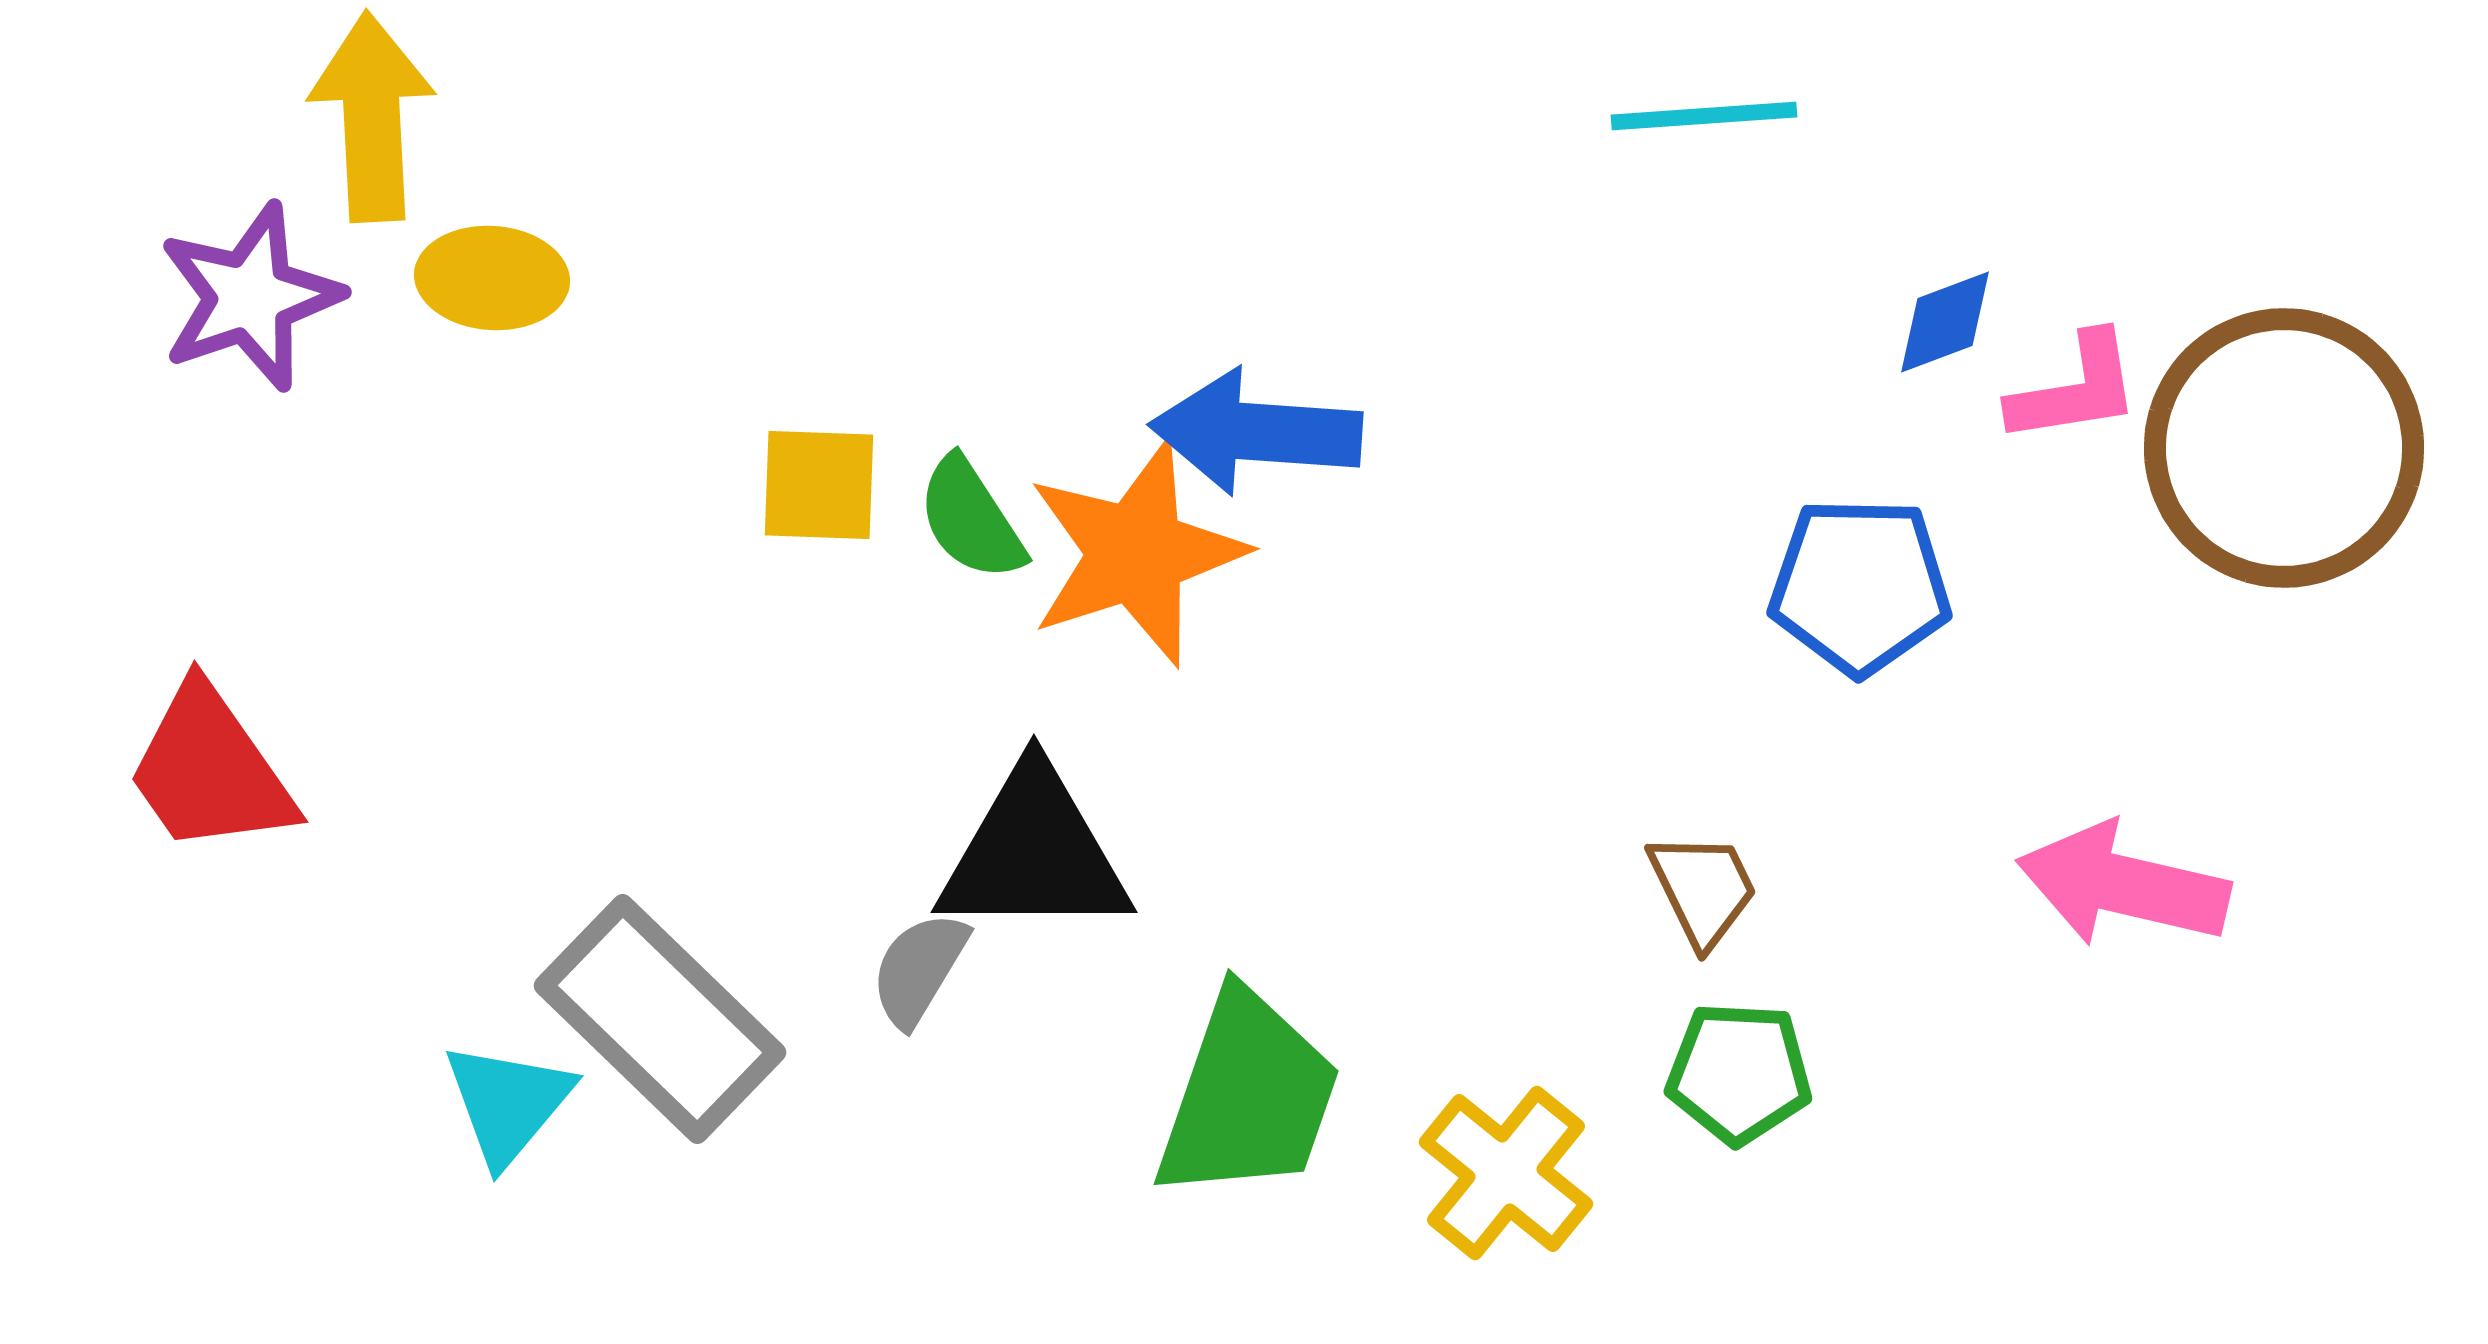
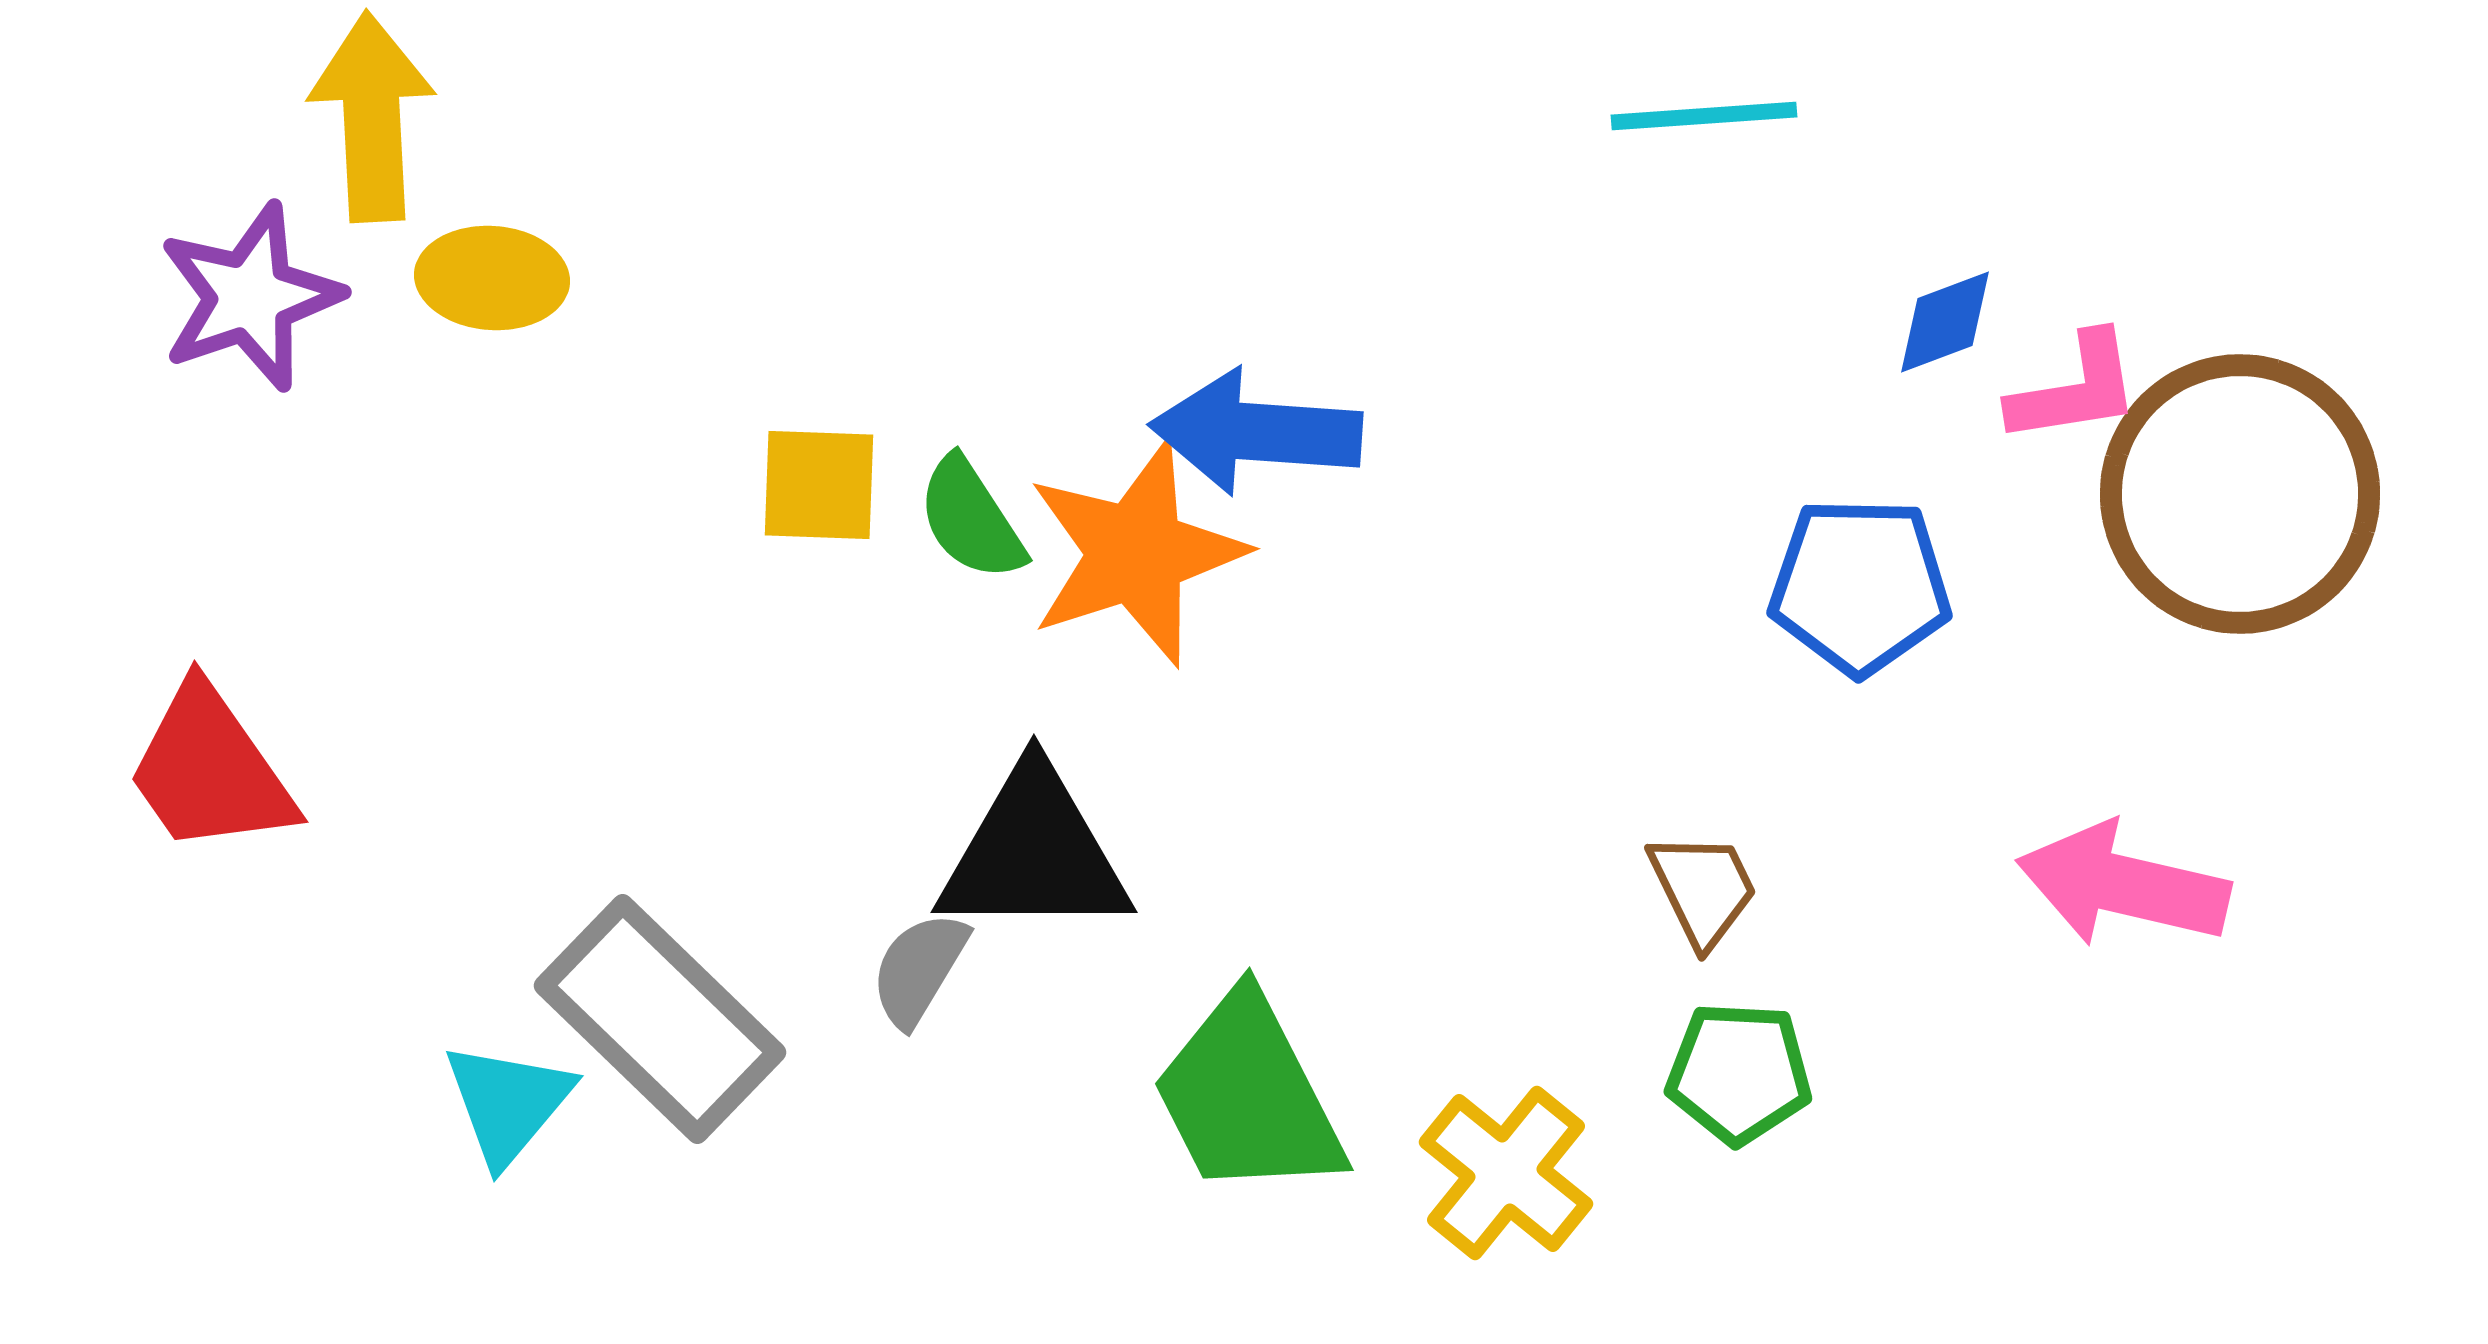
brown circle: moved 44 px left, 46 px down
green trapezoid: rotated 134 degrees clockwise
